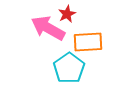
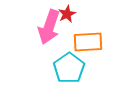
pink arrow: moved 1 px right, 1 px up; rotated 100 degrees counterclockwise
